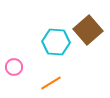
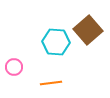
orange line: rotated 25 degrees clockwise
